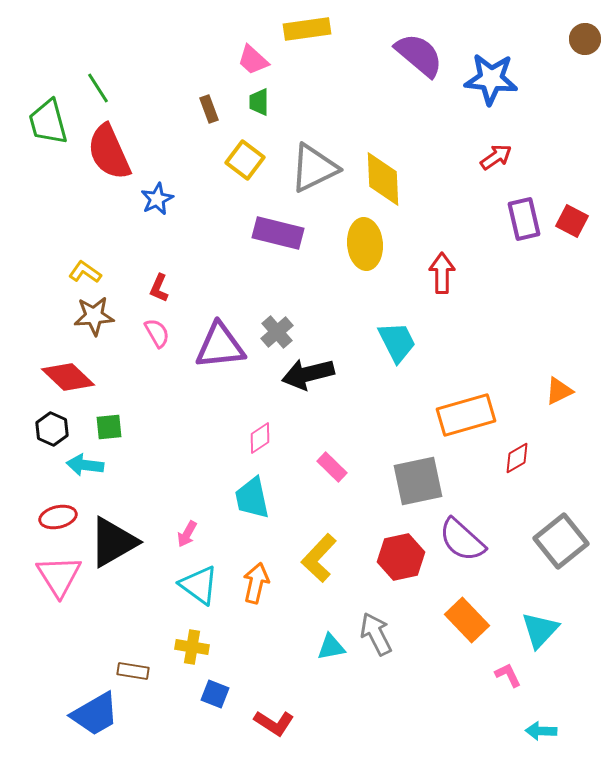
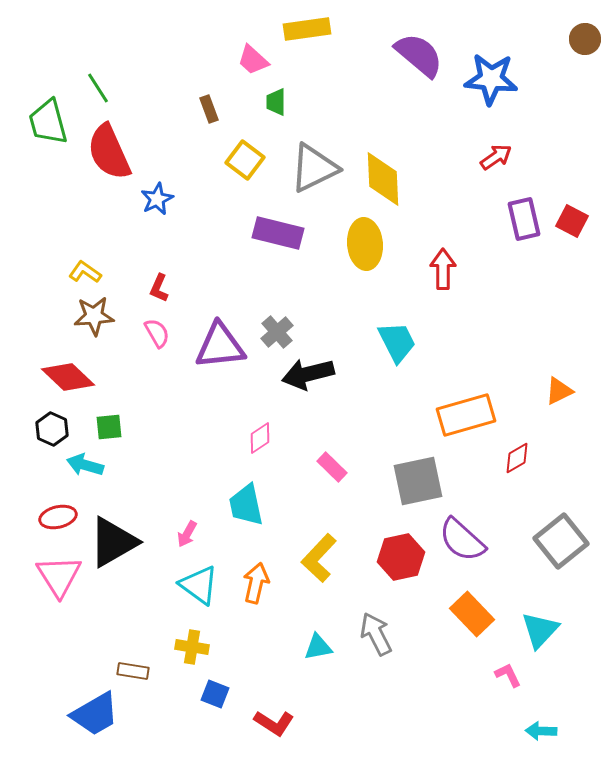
green trapezoid at (259, 102): moved 17 px right
red arrow at (442, 273): moved 1 px right, 4 px up
cyan arrow at (85, 465): rotated 9 degrees clockwise
cyan trapezoid at (252, 498): moved 6 px left, 7 px down
orange rectangle at (467, 620): moved 5 px right, 6 px up
cyan triangle at (331, 647): moved 13 px left
